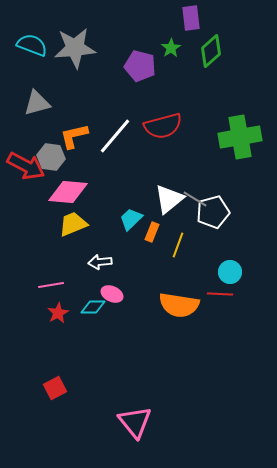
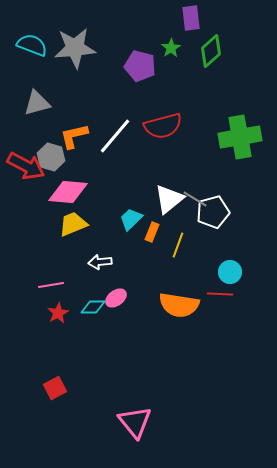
gray hexagon: rotated 8 degrees clockwise
pink ellipse: moved 4 px right, 4 px down; rotated 60 degrees counterclockwise
